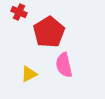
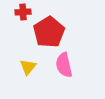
red cross: moved 4 px right; rotated 28 degrees counterclockwise
yellow triangle: moved 1 px left, 7 px up; rotated 24 degrees counterclockwise
